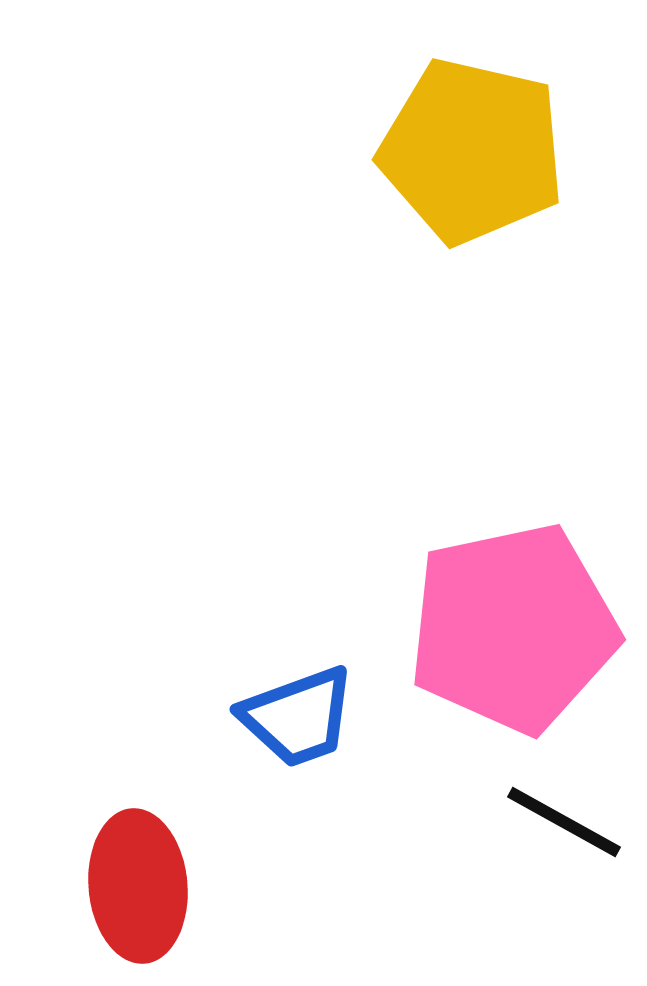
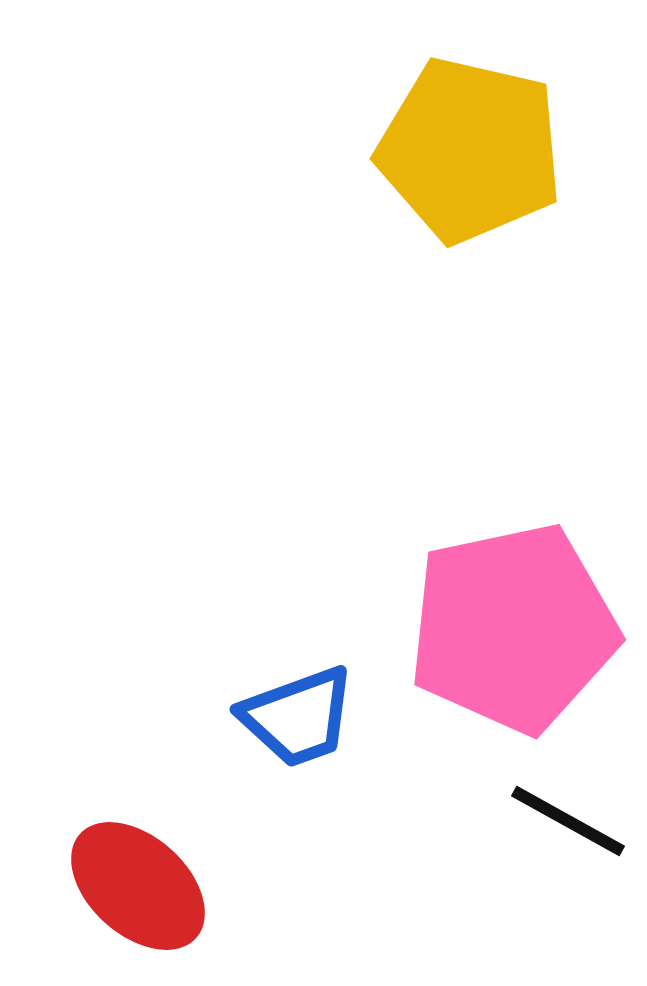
yellow pentagon: moved 2 px left, 1 px up
black line: moved 4 px right, 1 px up
red ellipse: rotated 43 degrees counterclockwise
